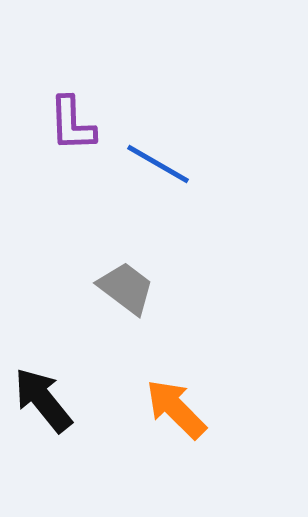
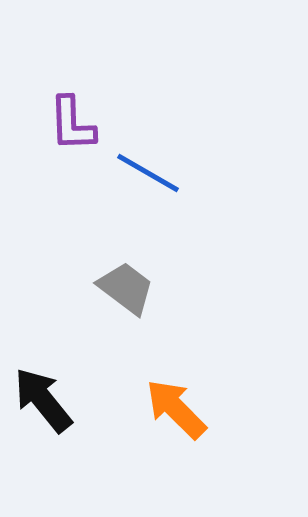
blue line: moved 10 px left, 9 px down
